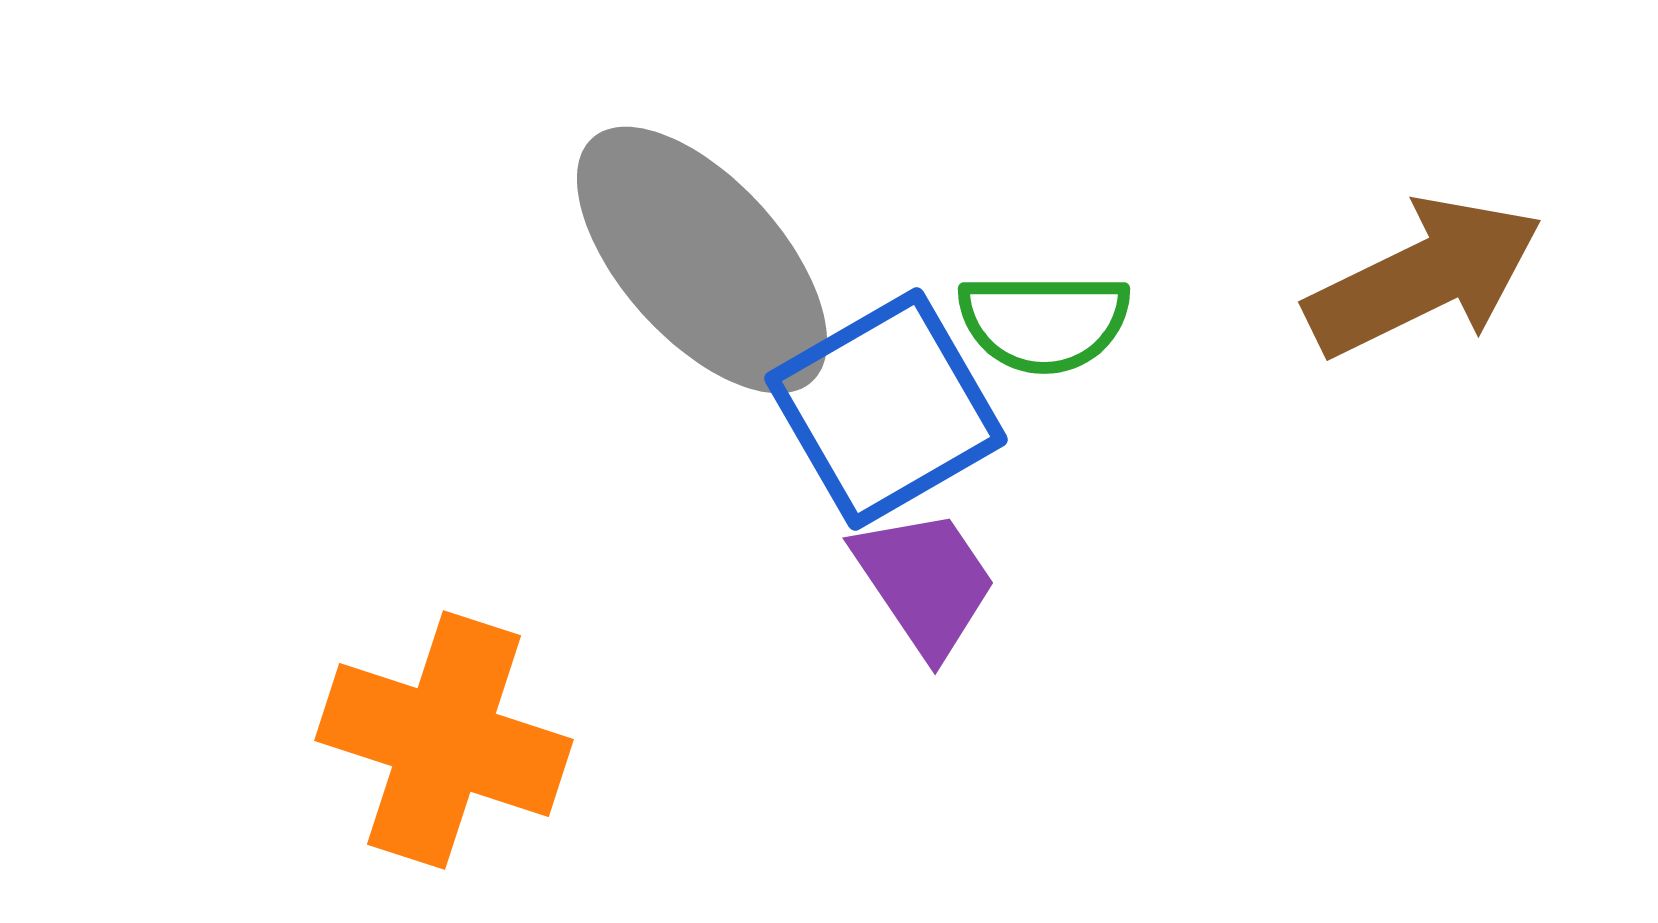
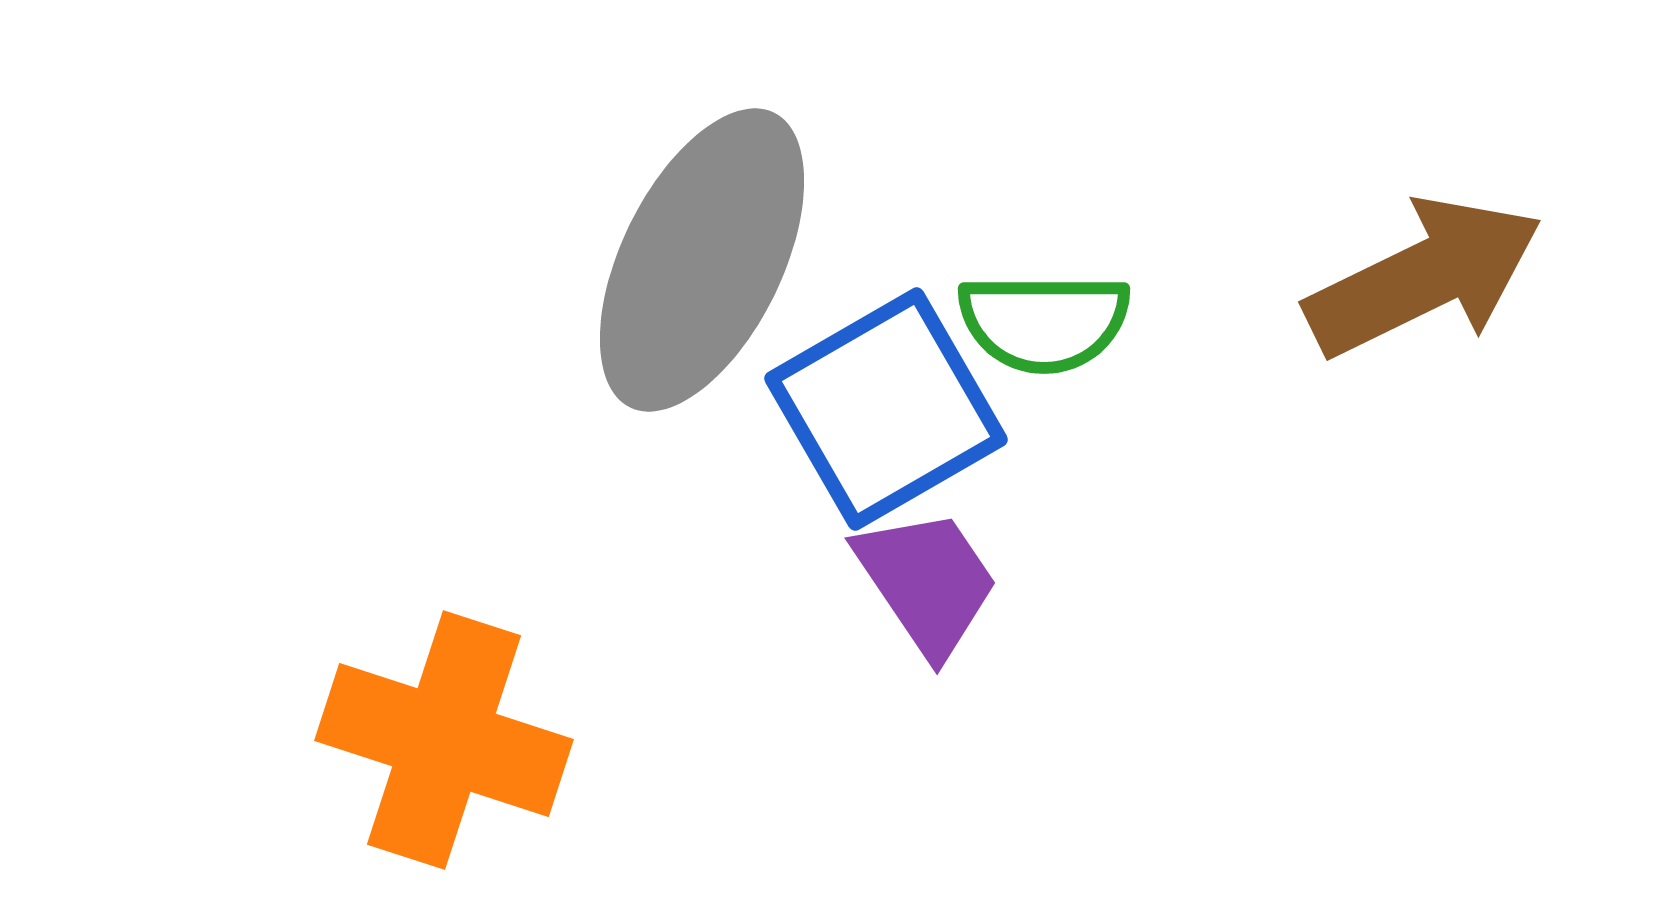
gray ellipse: rotated 68 degrees clockwise
purple trapezoid: moved 2 px right
